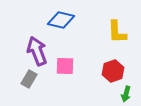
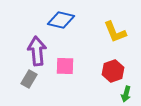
yellow L-shape: moved 2 px left; rotated 20 degrees counterclockwise
purple arrow: rotated 16 degrees clockwise
